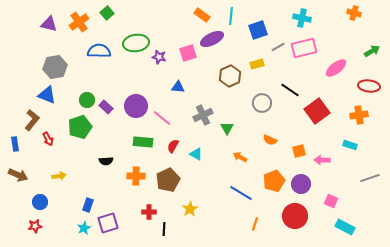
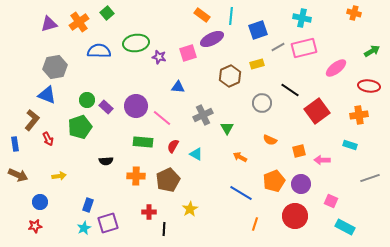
purple triangle at (49, 24): rotated 30 degrees counterclockwise
